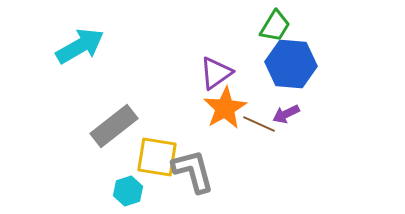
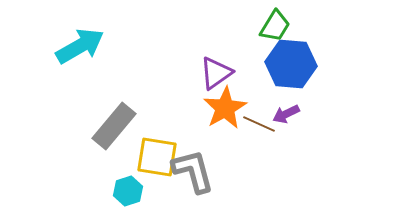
gray rectangle: rotated 12 degrees counterclockwise
